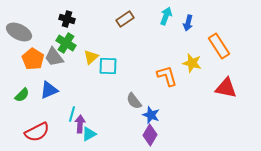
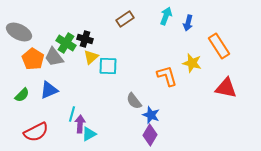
black cross: moved 18 px right, 20 px down
red semicircle: moved 1 px left
